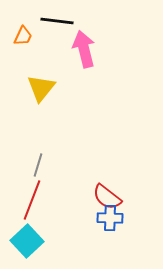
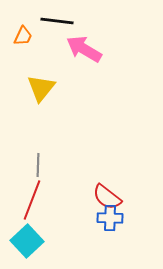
pink arrow: rotated 45 degrees counterclockwise
gray line: rotated 15 degrees counterclockwise
